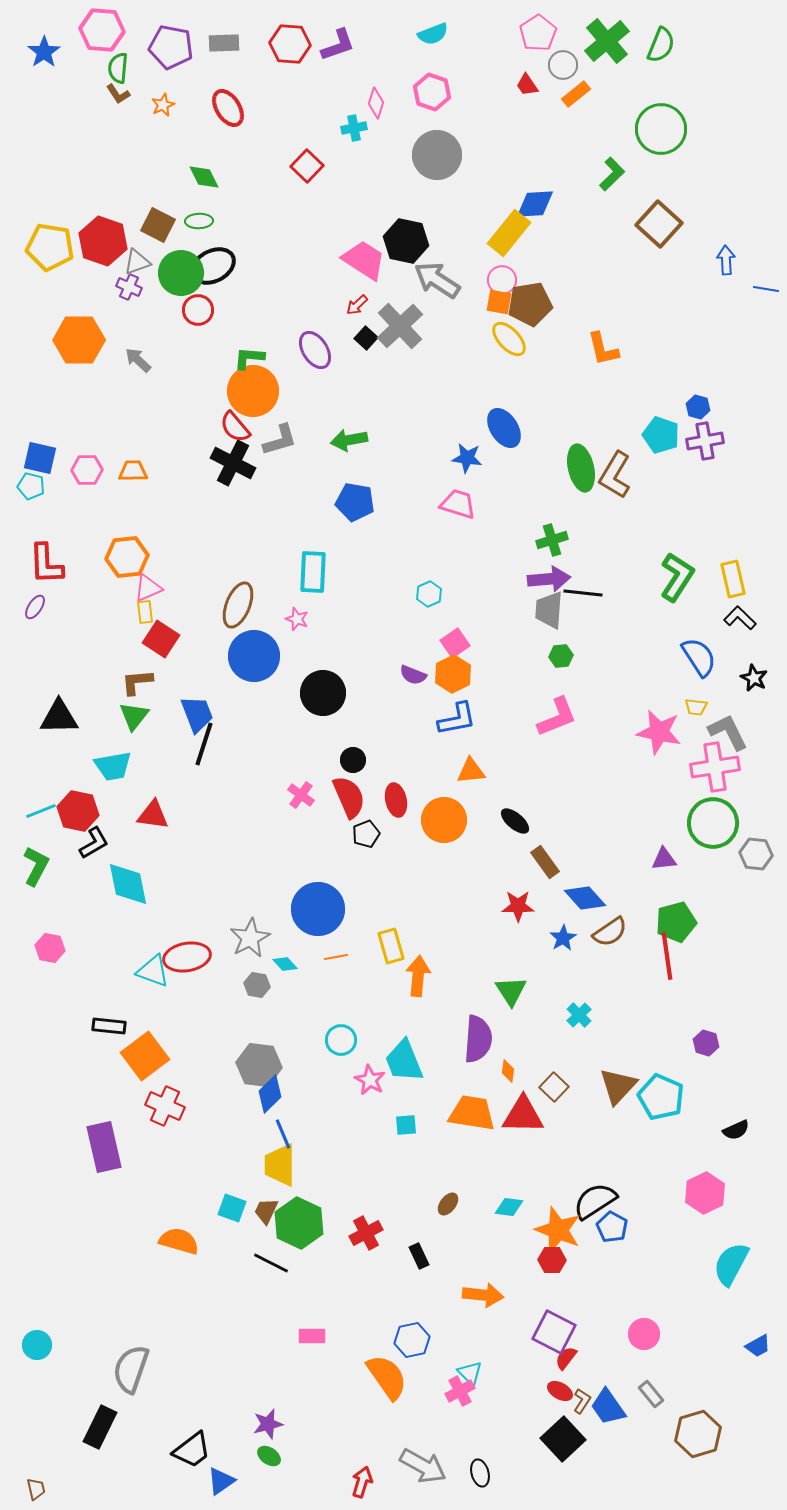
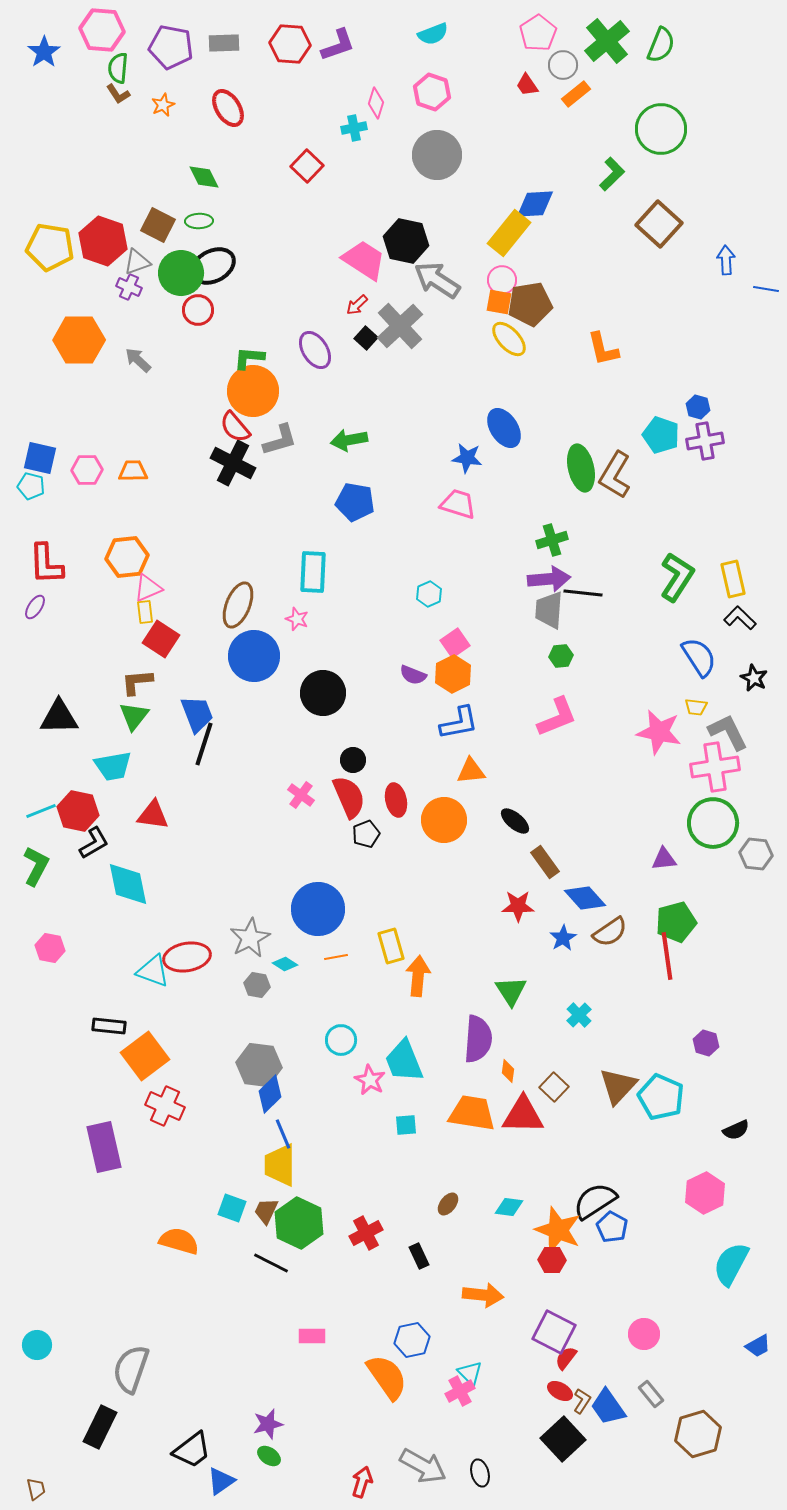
blue L-shape at (457, 719): moved 2 px right, 4 px down
cyan diamond at (285, 964): rotated 15 degrees counterclockwise
